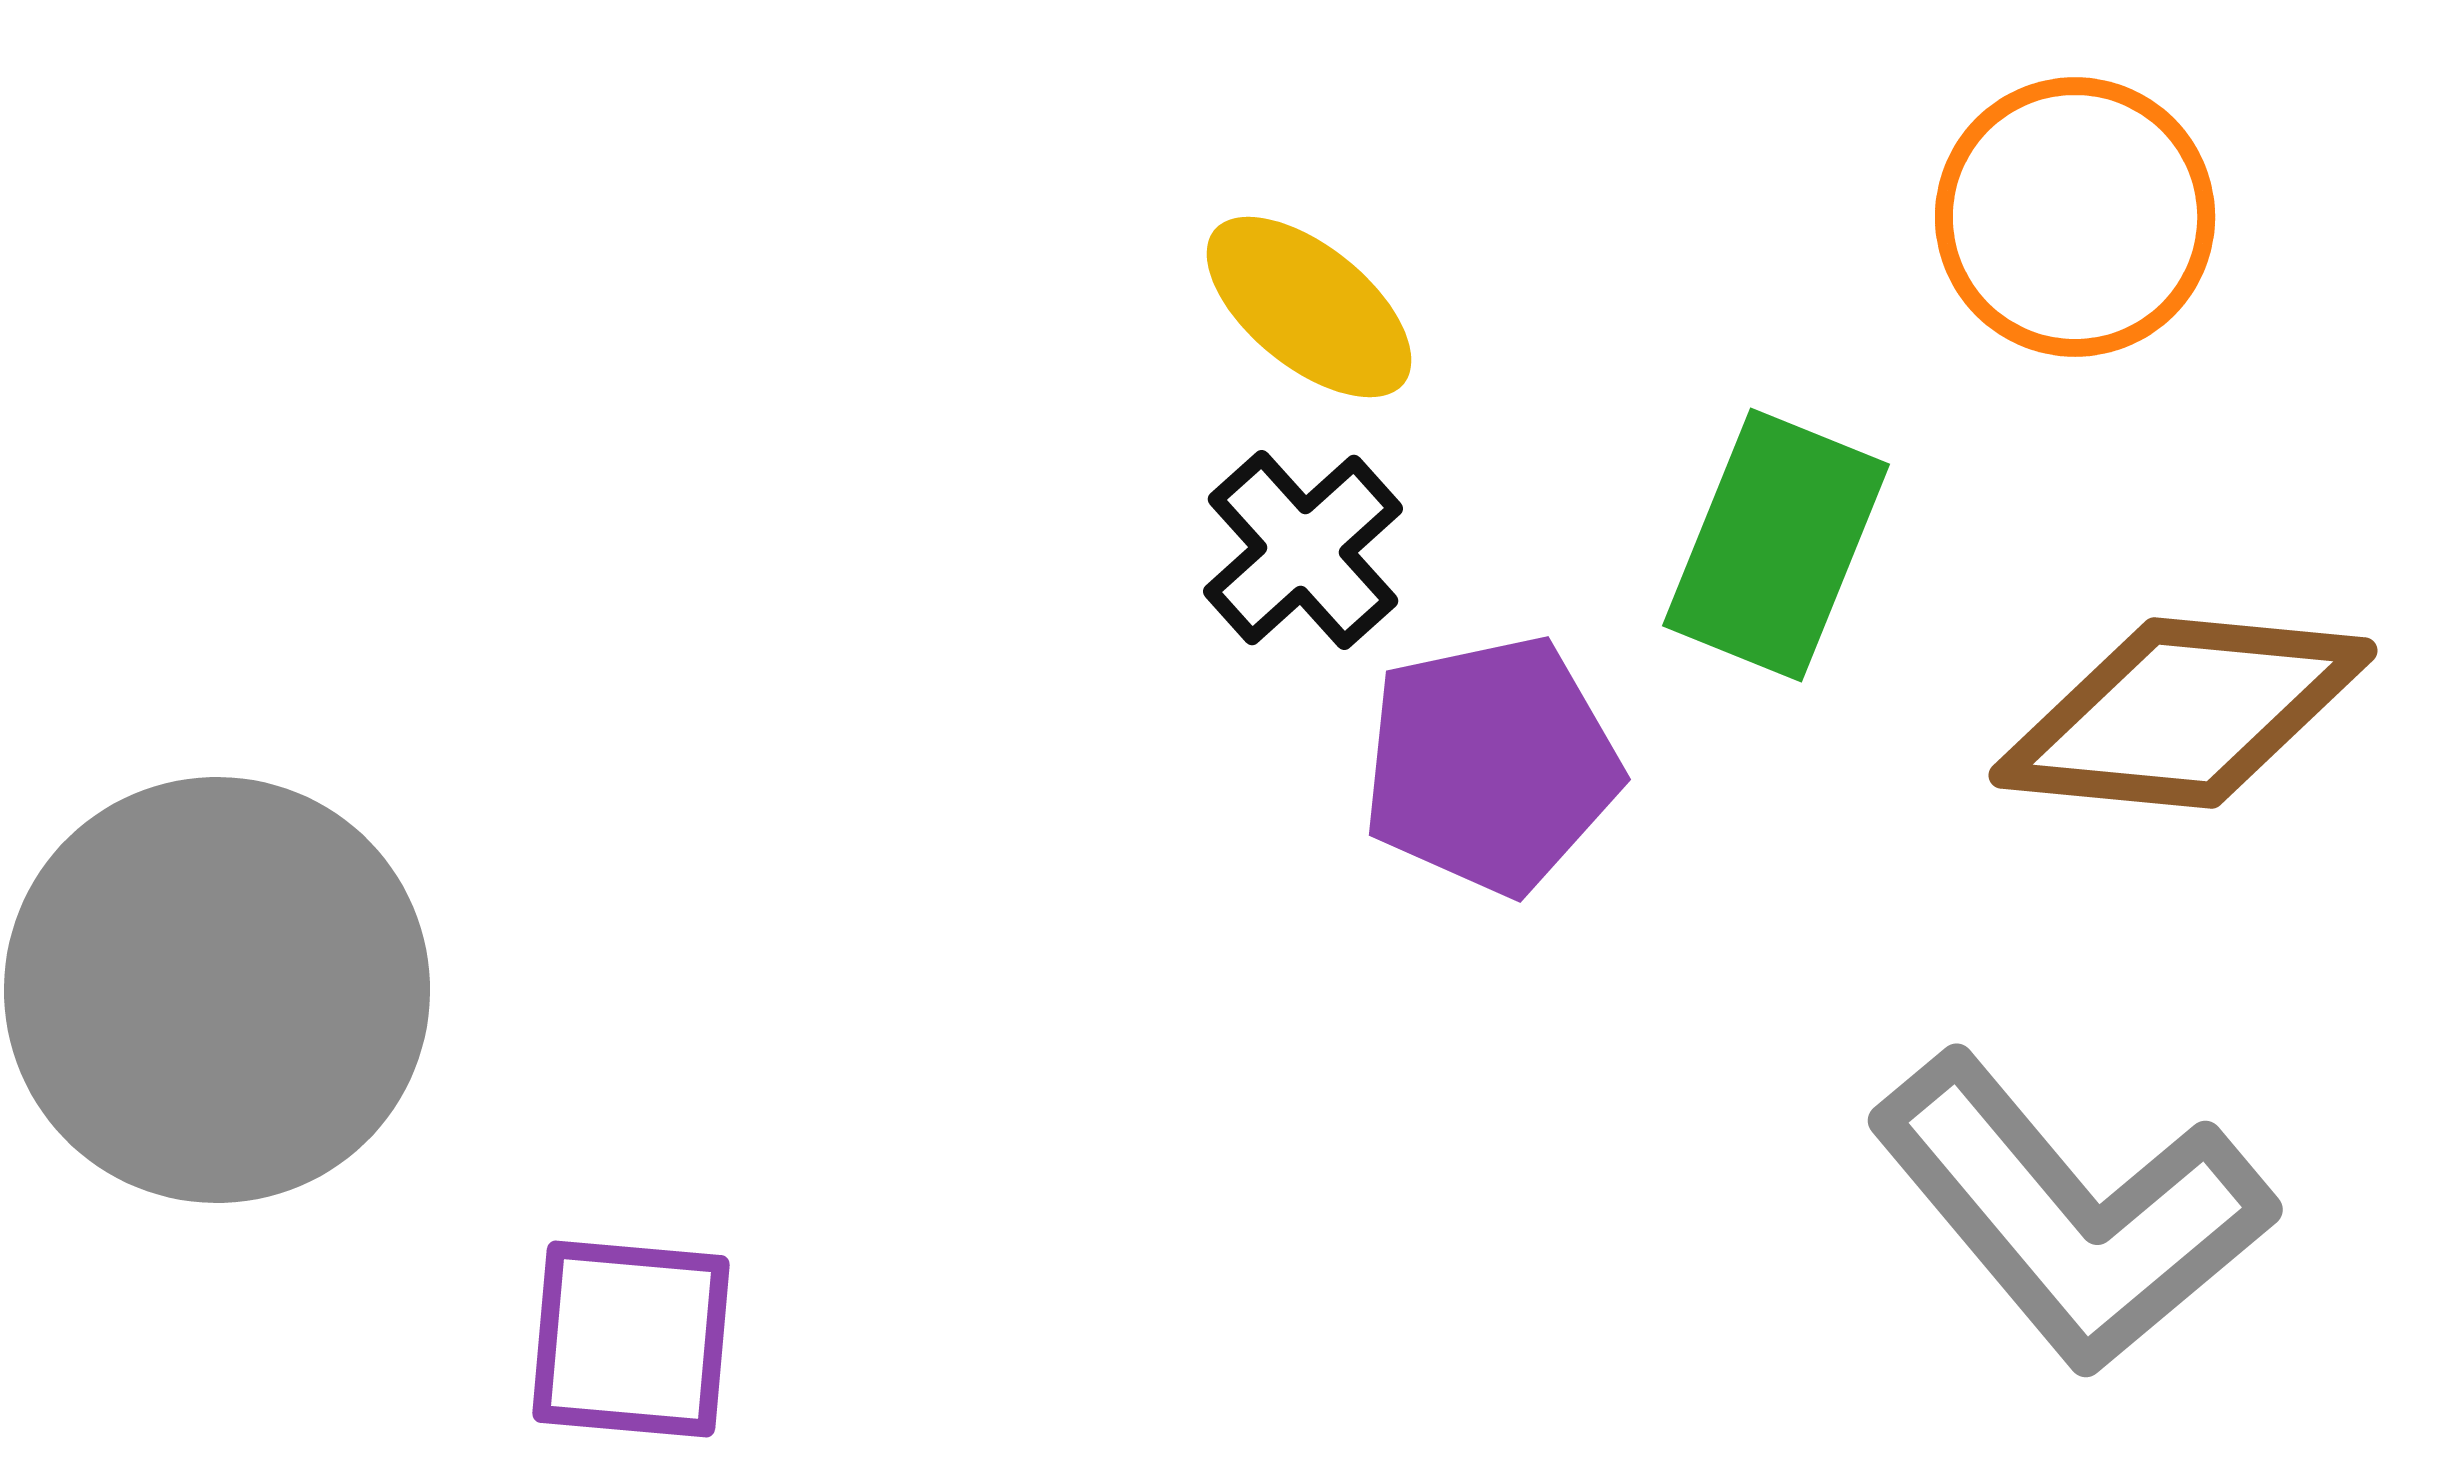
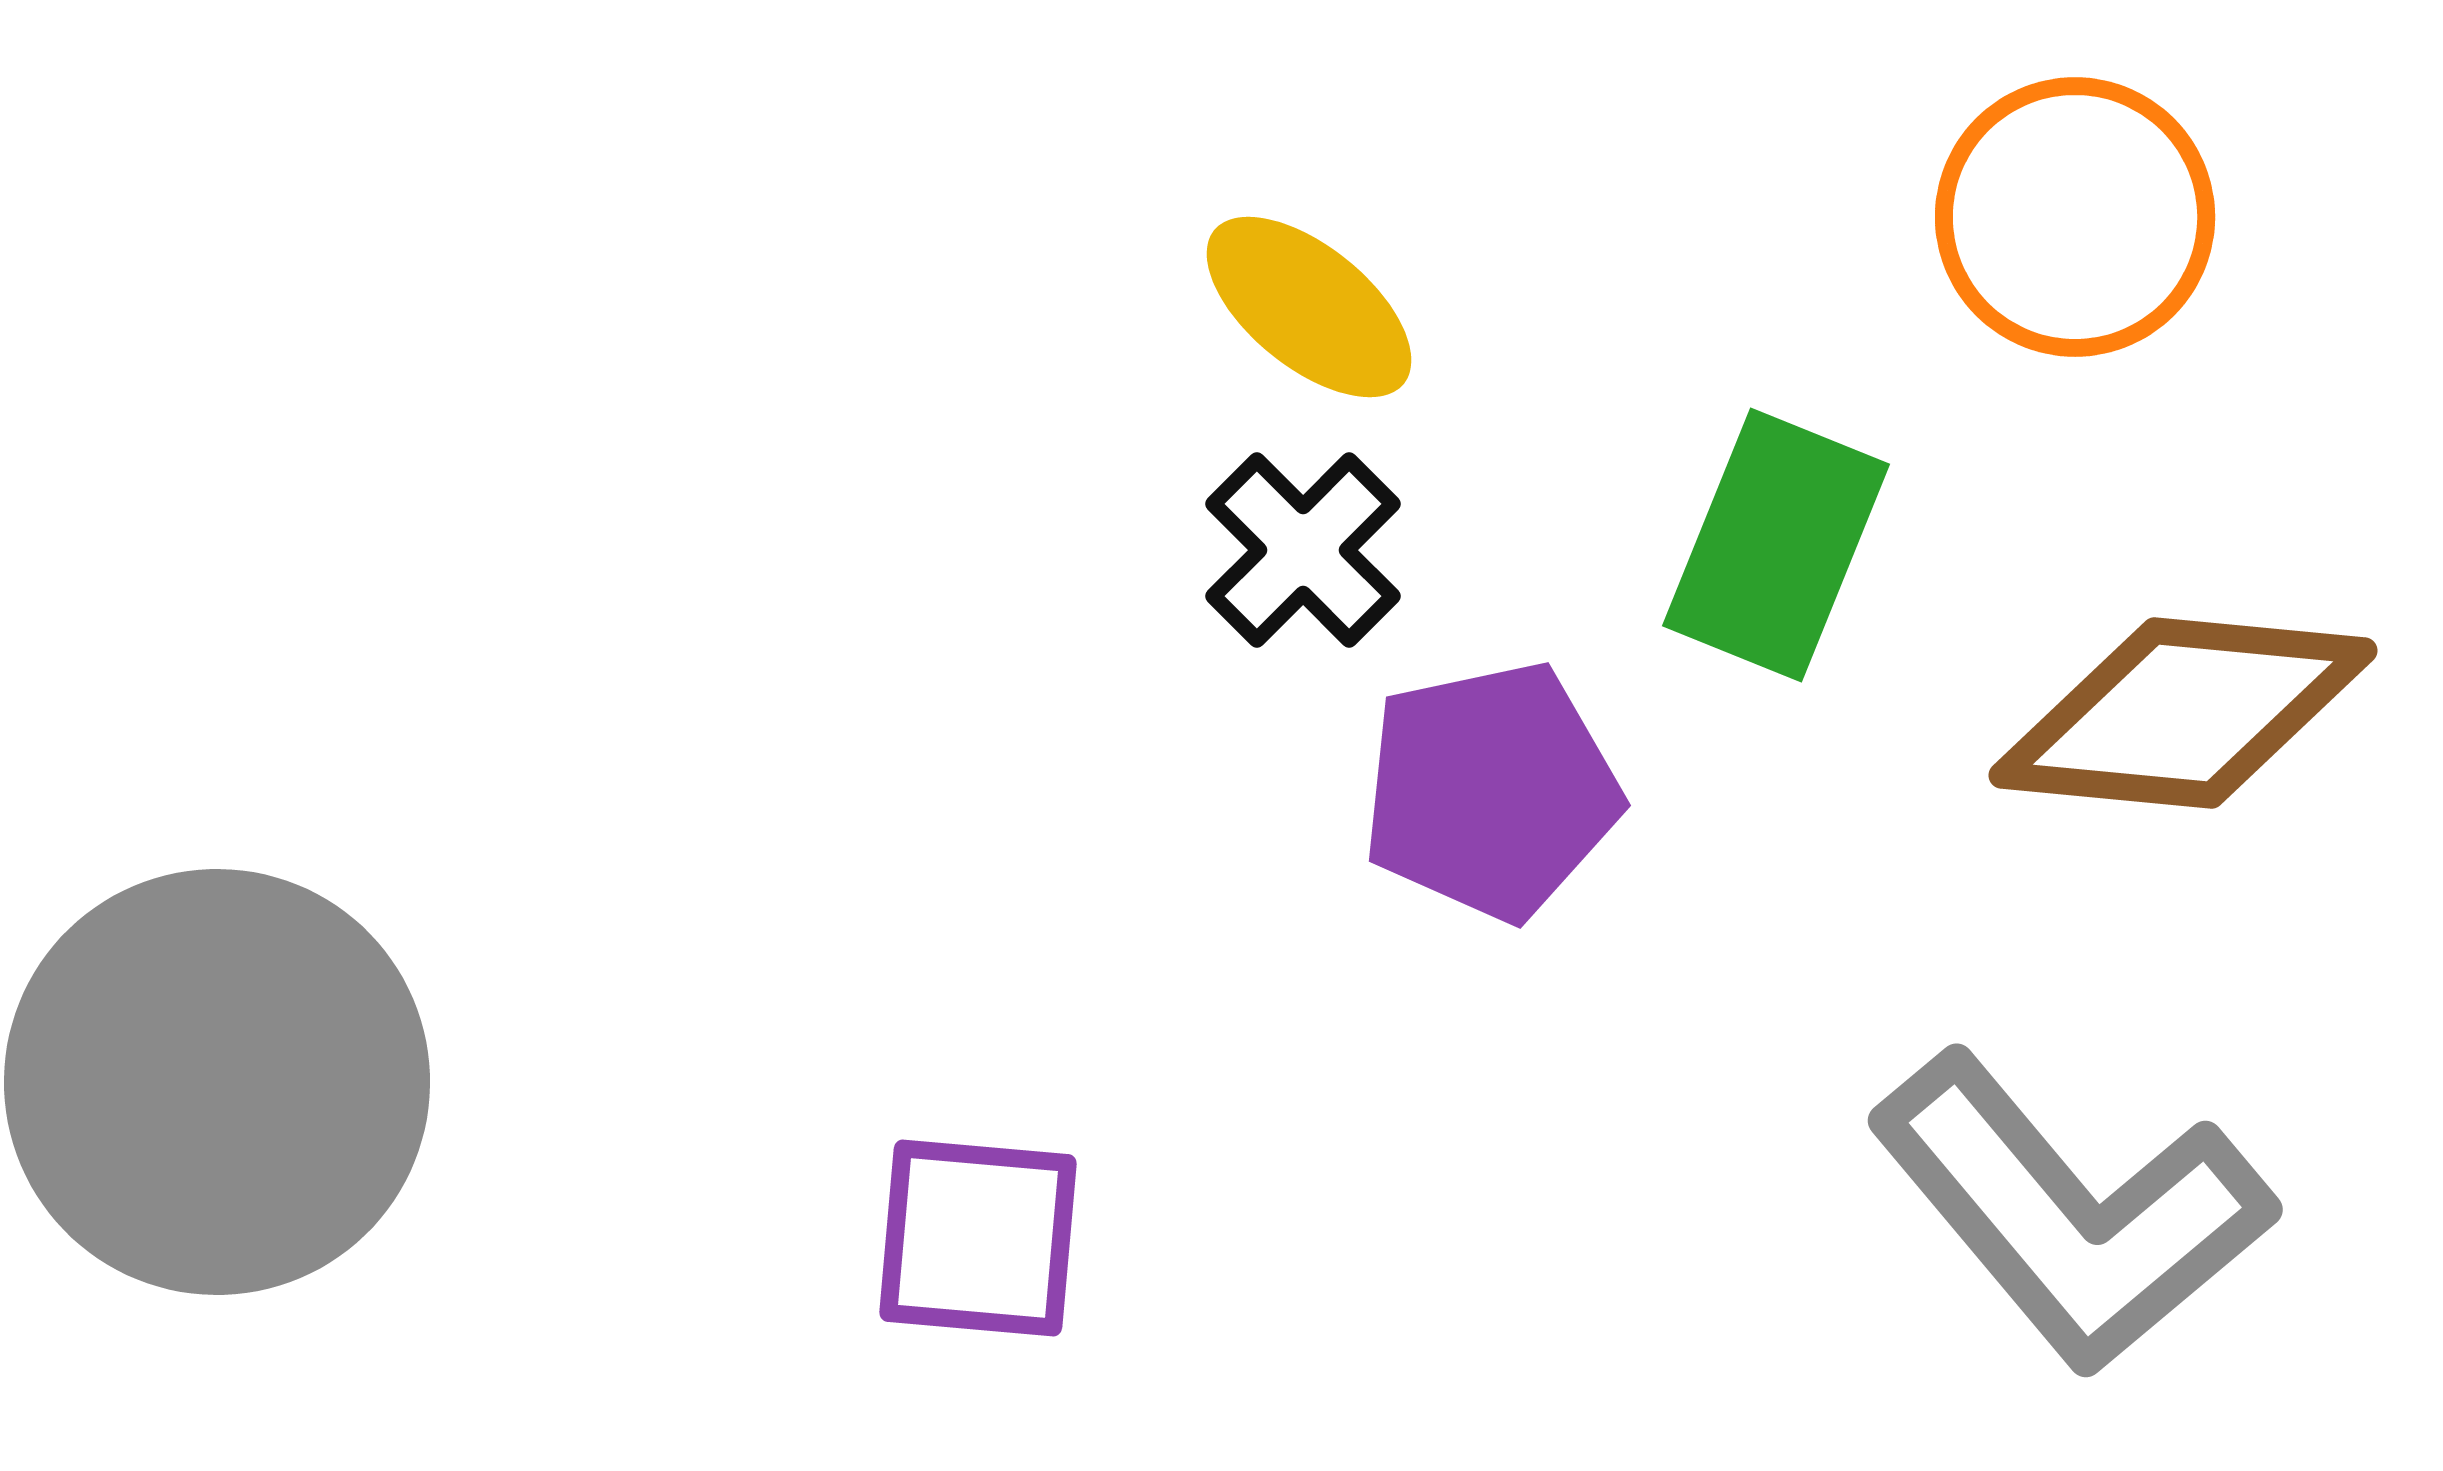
black cross: rotated 3 degrees counterclockwise
purple pentagon: moved 26 px down
gray circle: moved 92 px down
purple square: moved 347 px right, 101 px up
